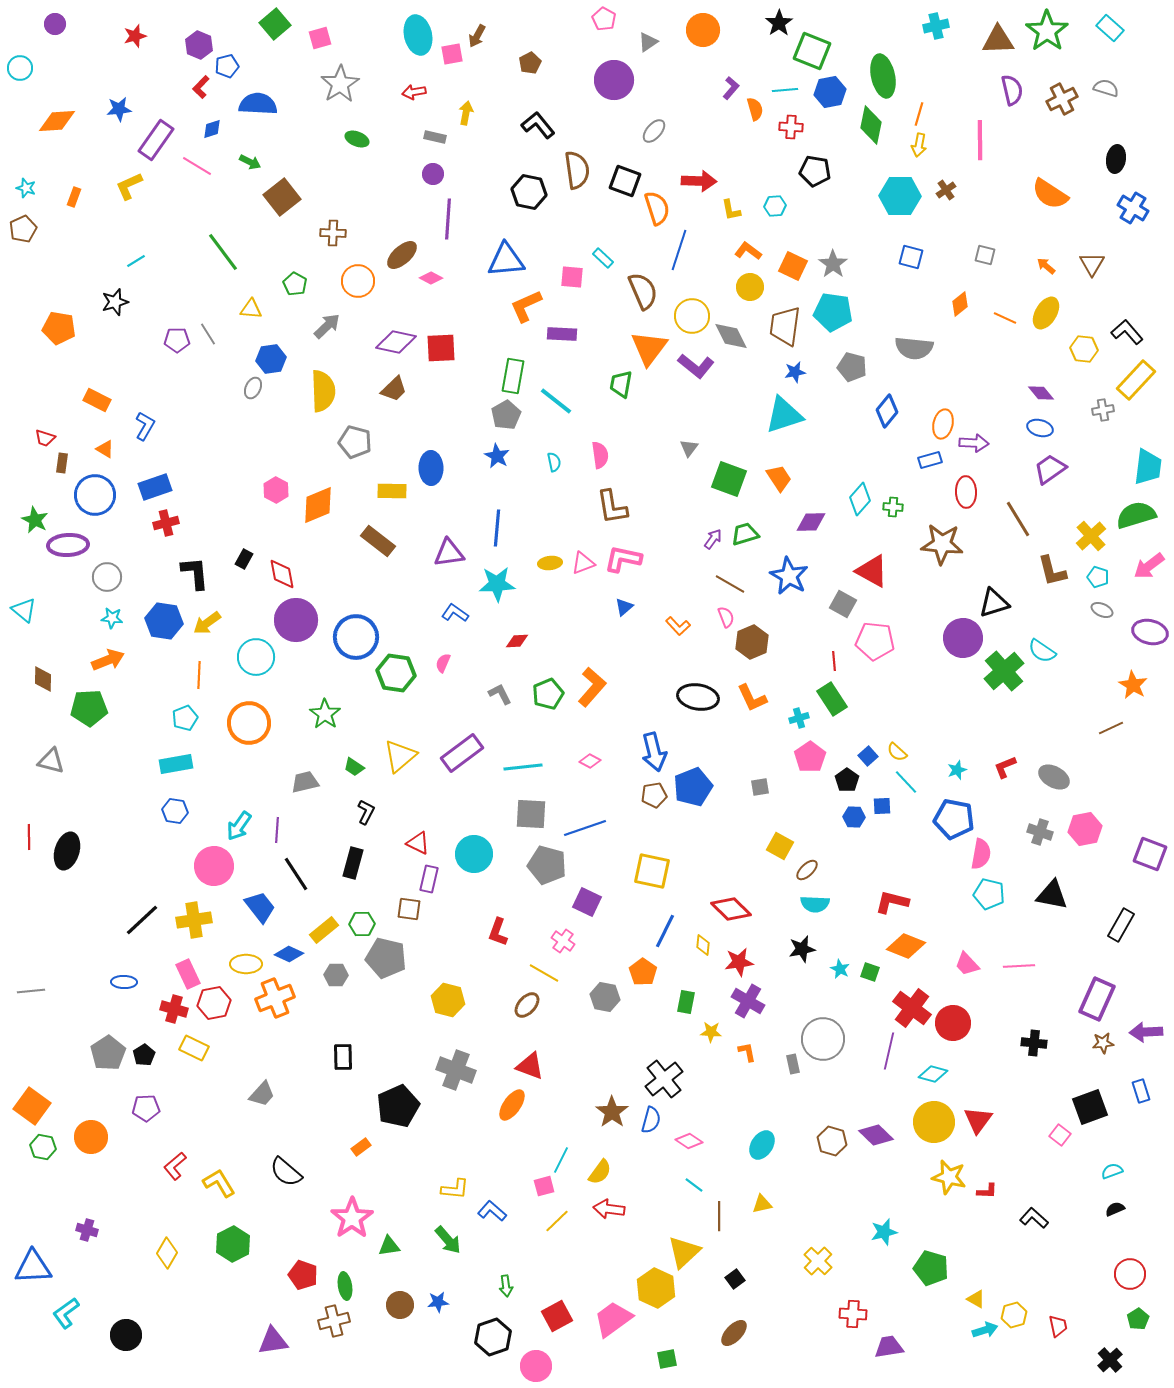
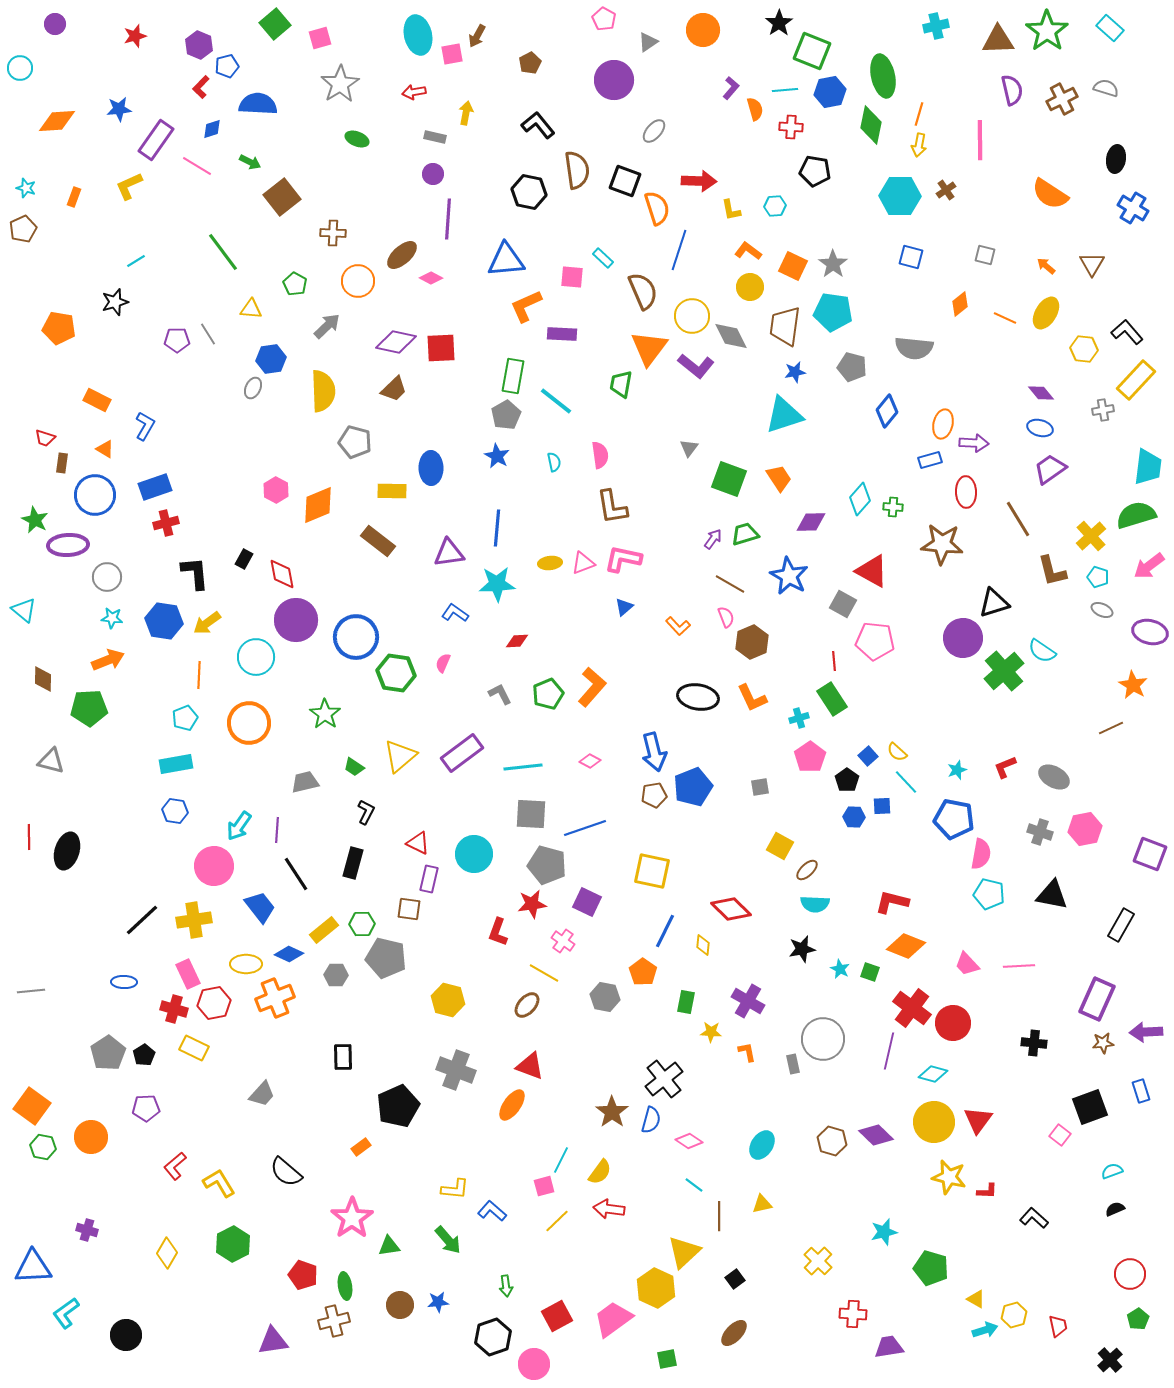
red star at (739, 962): moved 207 px left, 58 px up
pink circle at (536, 1366): moved 2 px left, 2 px up
